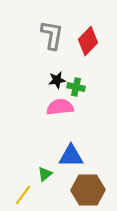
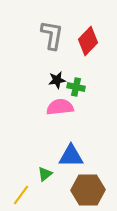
yellow line: moved 2 px left
